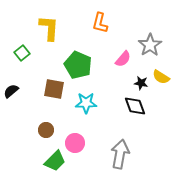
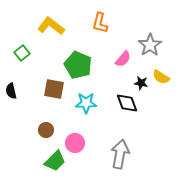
yellow L-shape: moved 2 px right, 2 px up; rotated 56 degrees counterclockwise
black semicircle: rotated 63 degrees counterclockwise
black diamond: moved 8 px left, 3 px up
